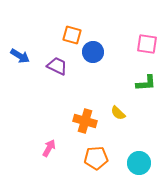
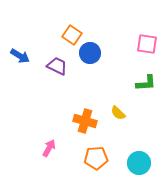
orange square: rotated 18 degrees clockwise
blue circle: moved 3 px left, 1 px down
